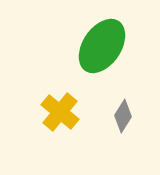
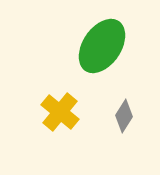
gray diamond: moved 1 px right
